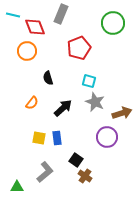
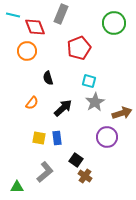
green circle: moved 1 px right
gray star: rotated 18 degrees clockwise
